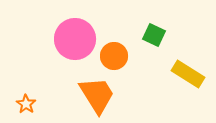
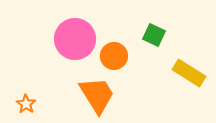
yellow rectangle: moved 1 px right, 1 px up
